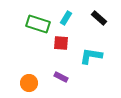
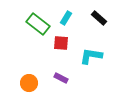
green rectangle: rotated 20 degrees clockwise
purple rectangle: moved 1 px down
